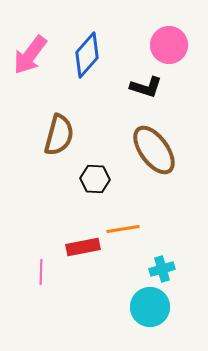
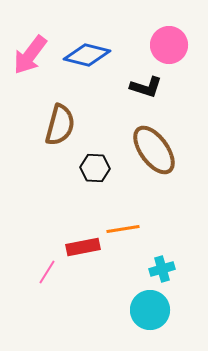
blue diamond: rotated 63 degrees clockwise
brown semicircle: moved 1 px right, 10 px up
black hexagon: moved 11 px up
pink line: moved 6 px right; rotated 30 degrees clockwise
cyan circle: moved 3 px down
